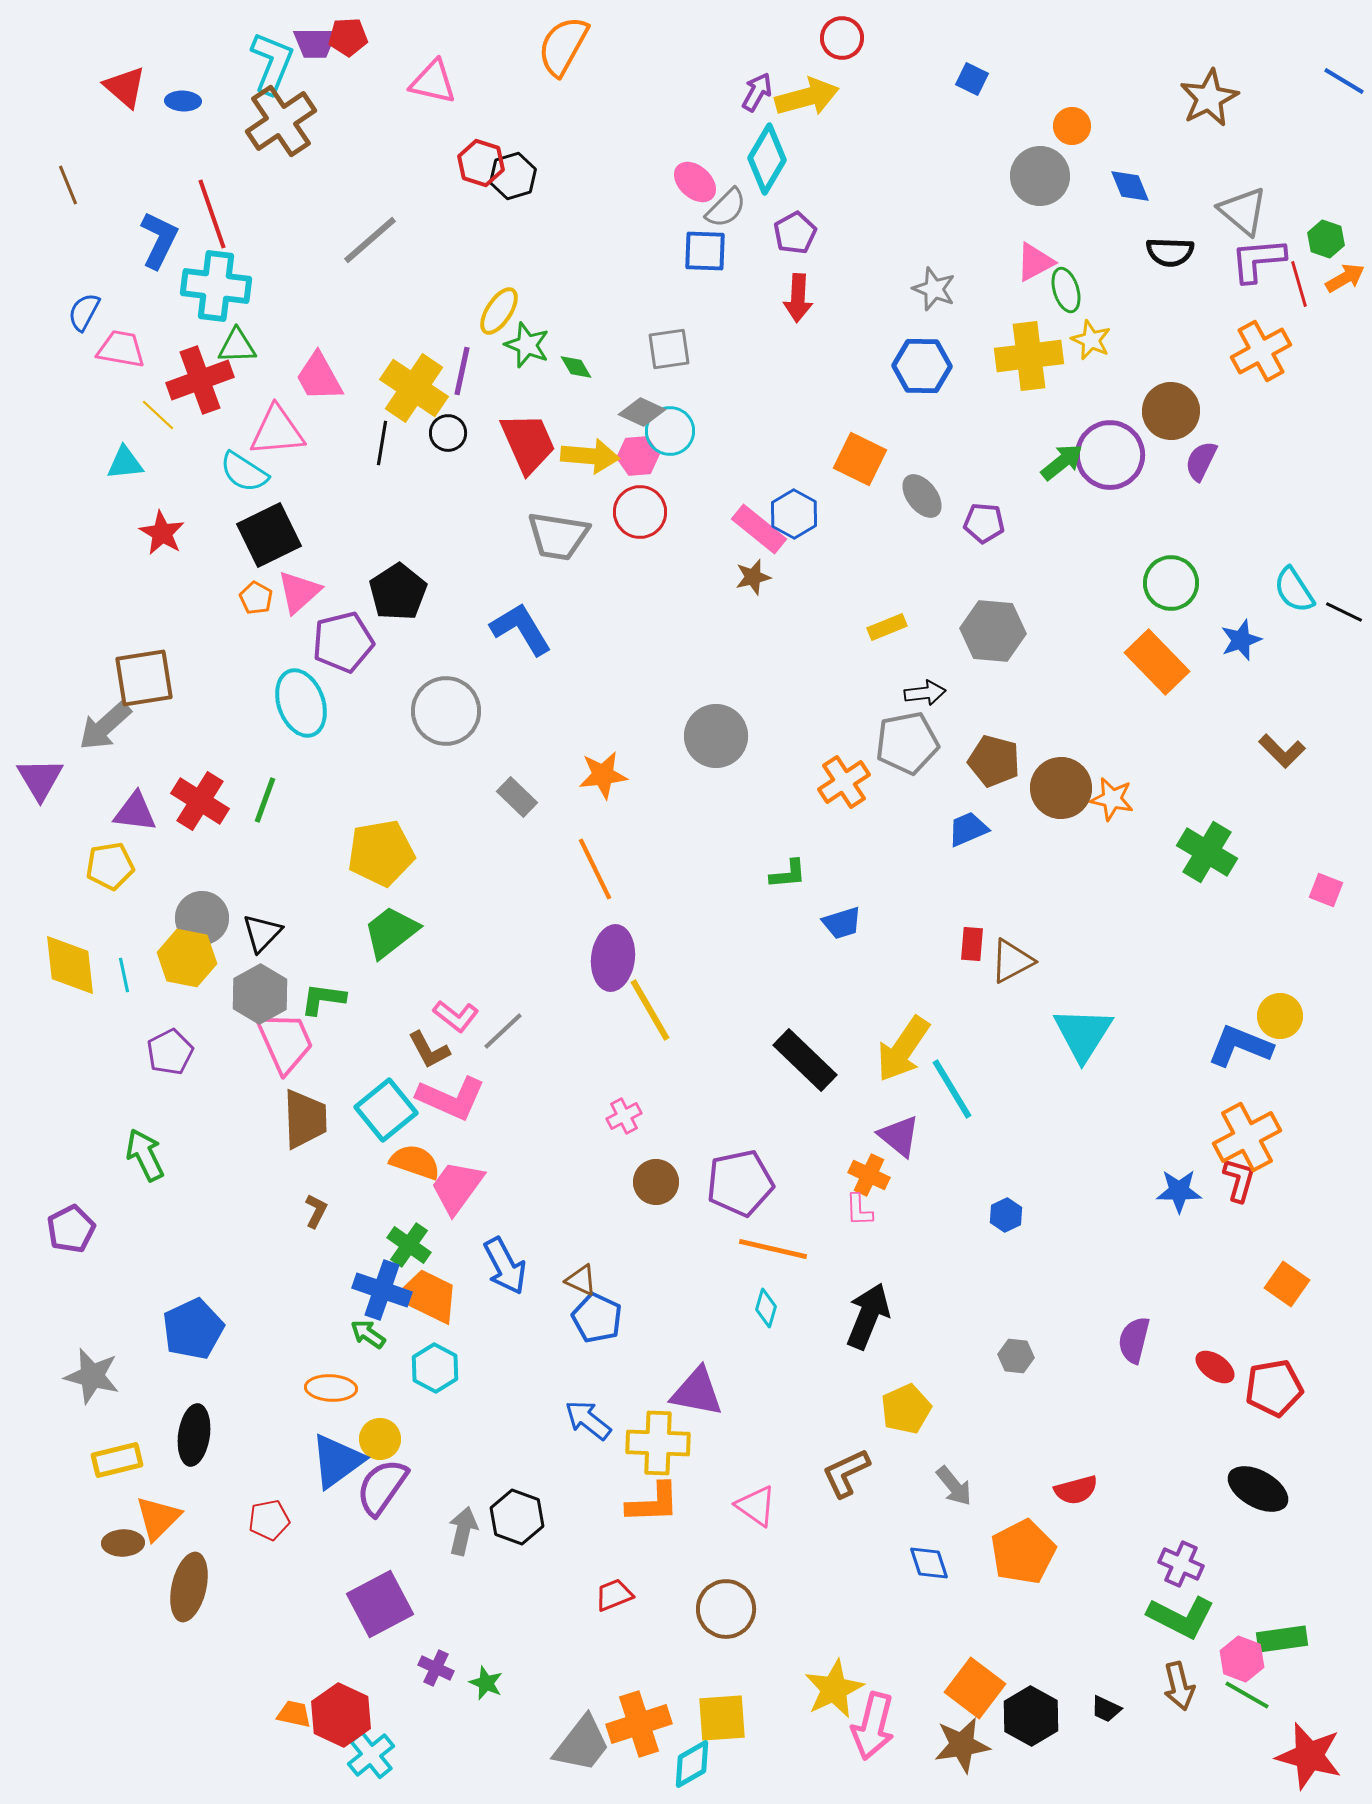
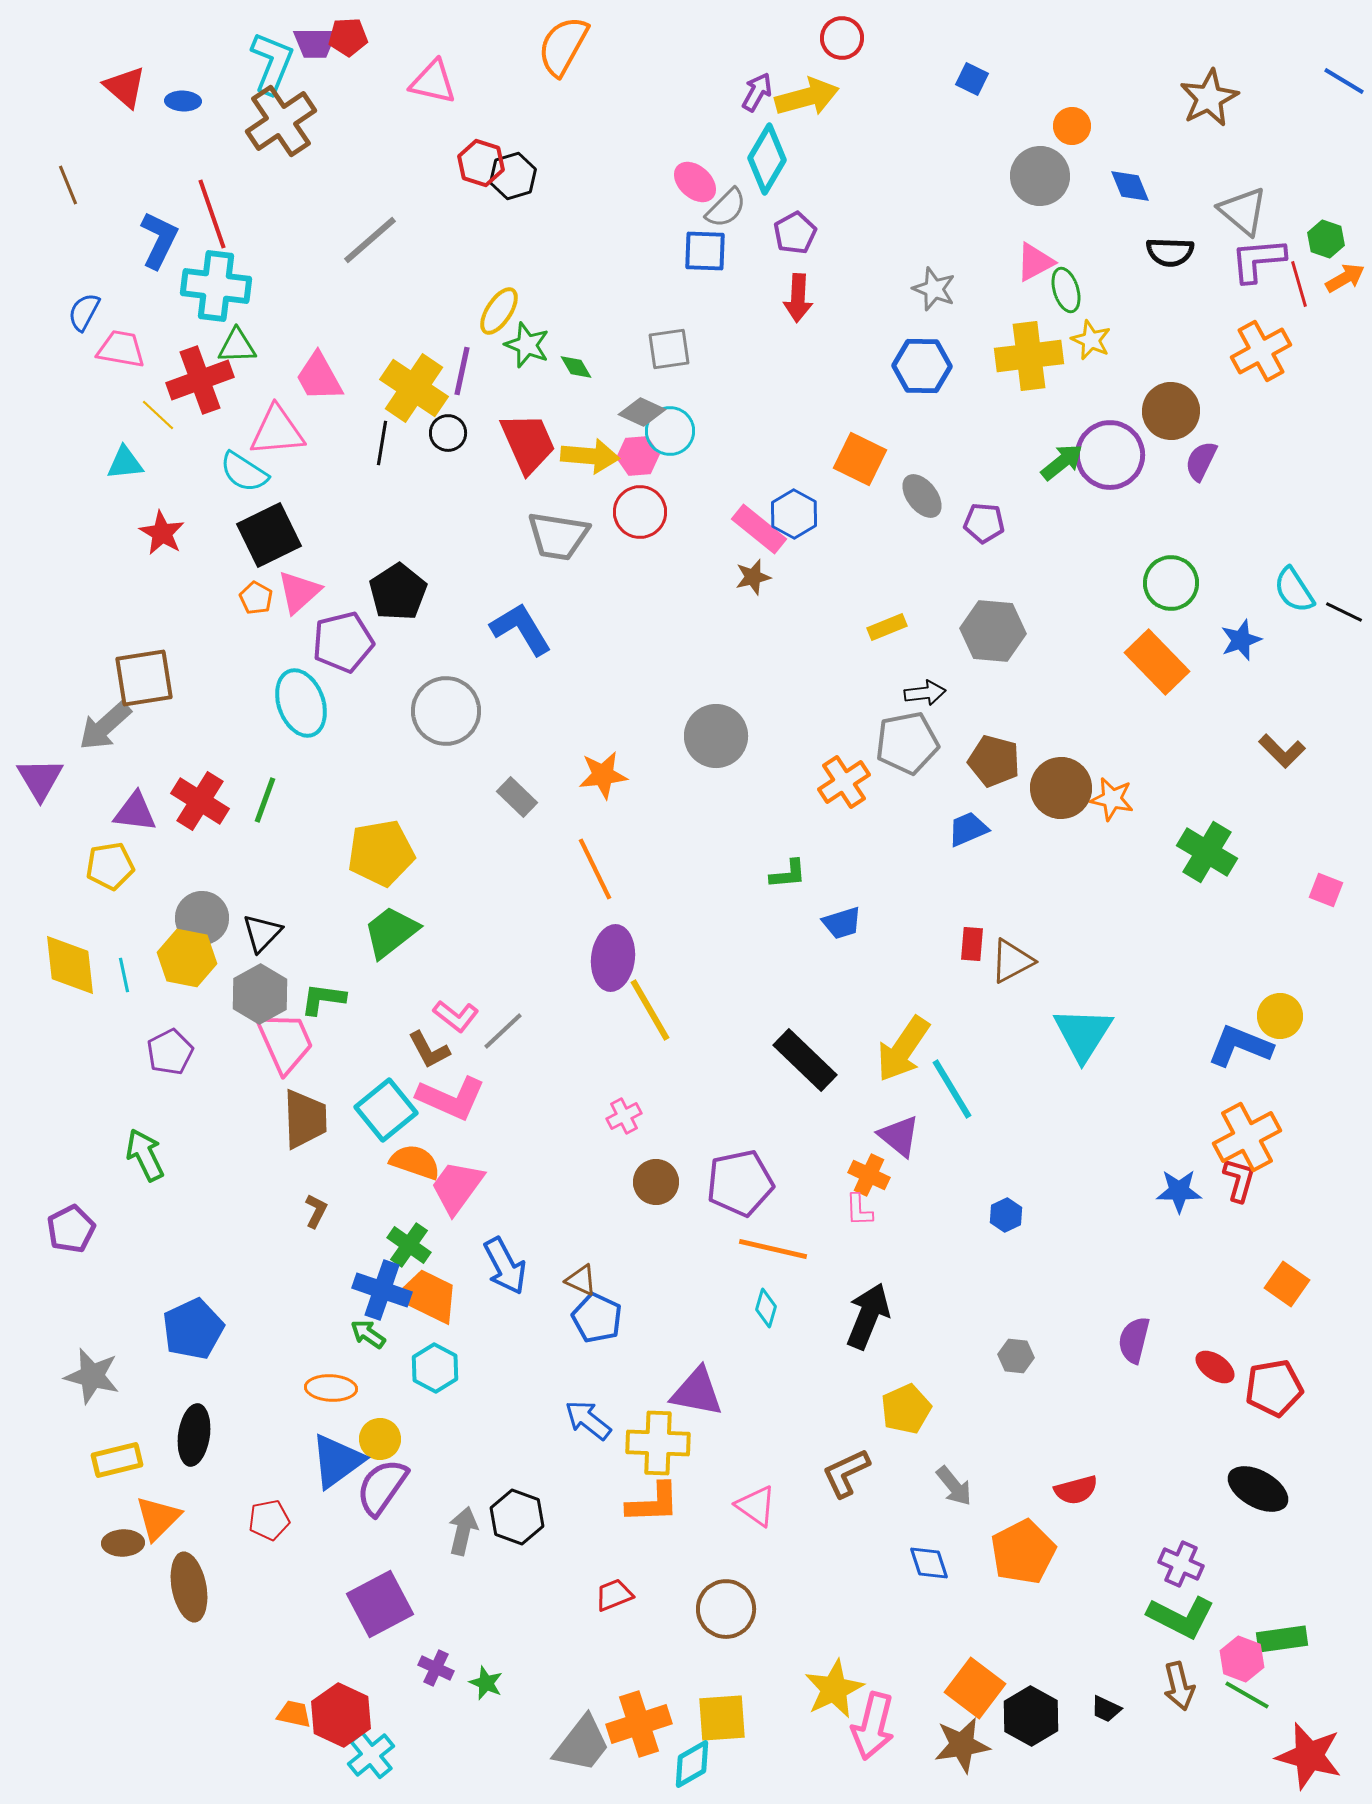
brown ellipse at (189, 1587): rotated 24 degrees counterclockwise
